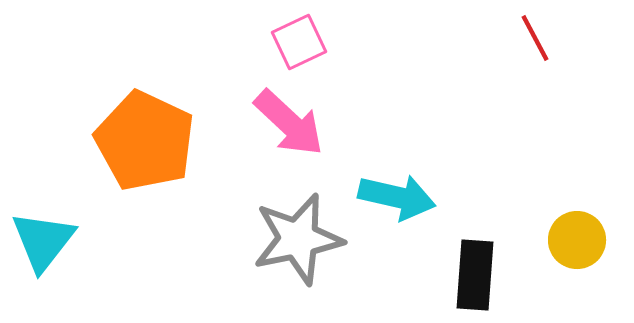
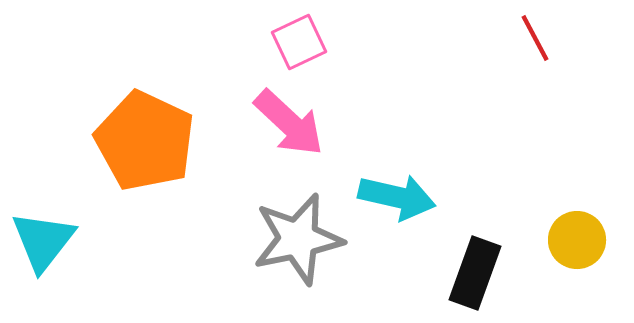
black rectangle: moved 2 px up; rotated 16 degrees clockwise
